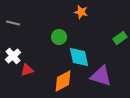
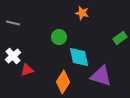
orange star: moved 1 px right, 1 px down
orange diamond: moved 1 px down; rotated 30 degrees counterclockwise
